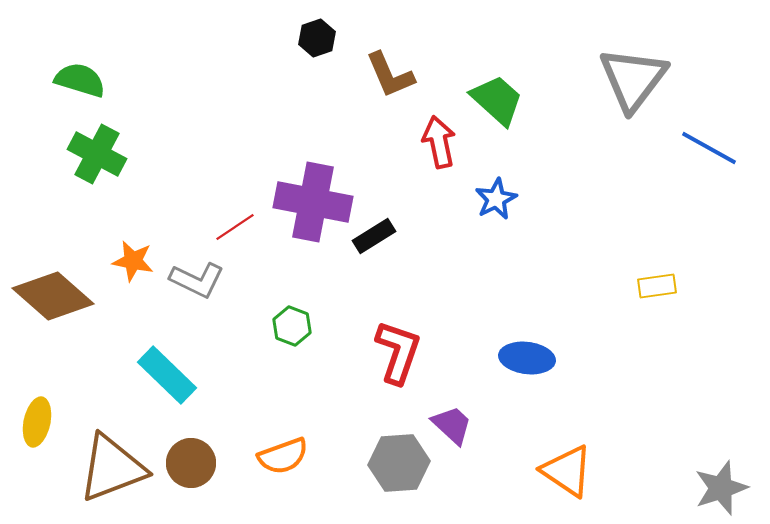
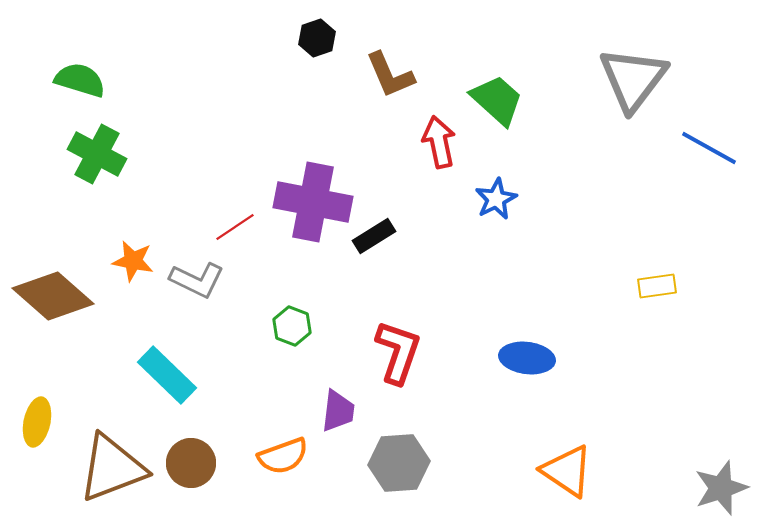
purple trapezoid: moved 114 px left, 14 px up; rotated 54 degrees clockwise
